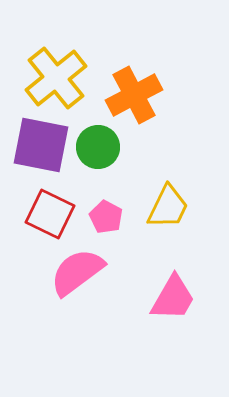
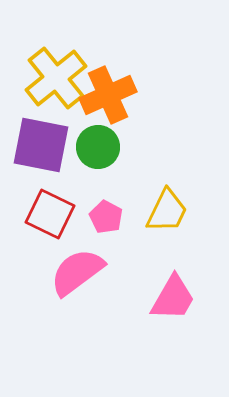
orange cross: moved 26 px left; rotated 4 degrees clockwise
yellow trapezoid: moved 1 px left, 4 px down
